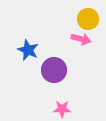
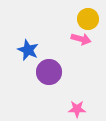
purple circle: moved 5 px left, 2 px down
pink star: moved 15 px right
